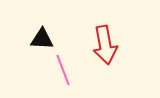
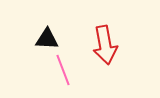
black triangle: moved 5 px right
